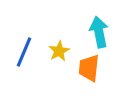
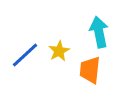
blue line: moved 1 px right, 3 px down; rotated 24 degrees clockwise
orange trapezoid: moved 1 px right, 2 px down
